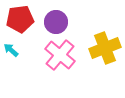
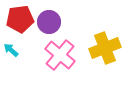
purple circle: moved 7 px left
